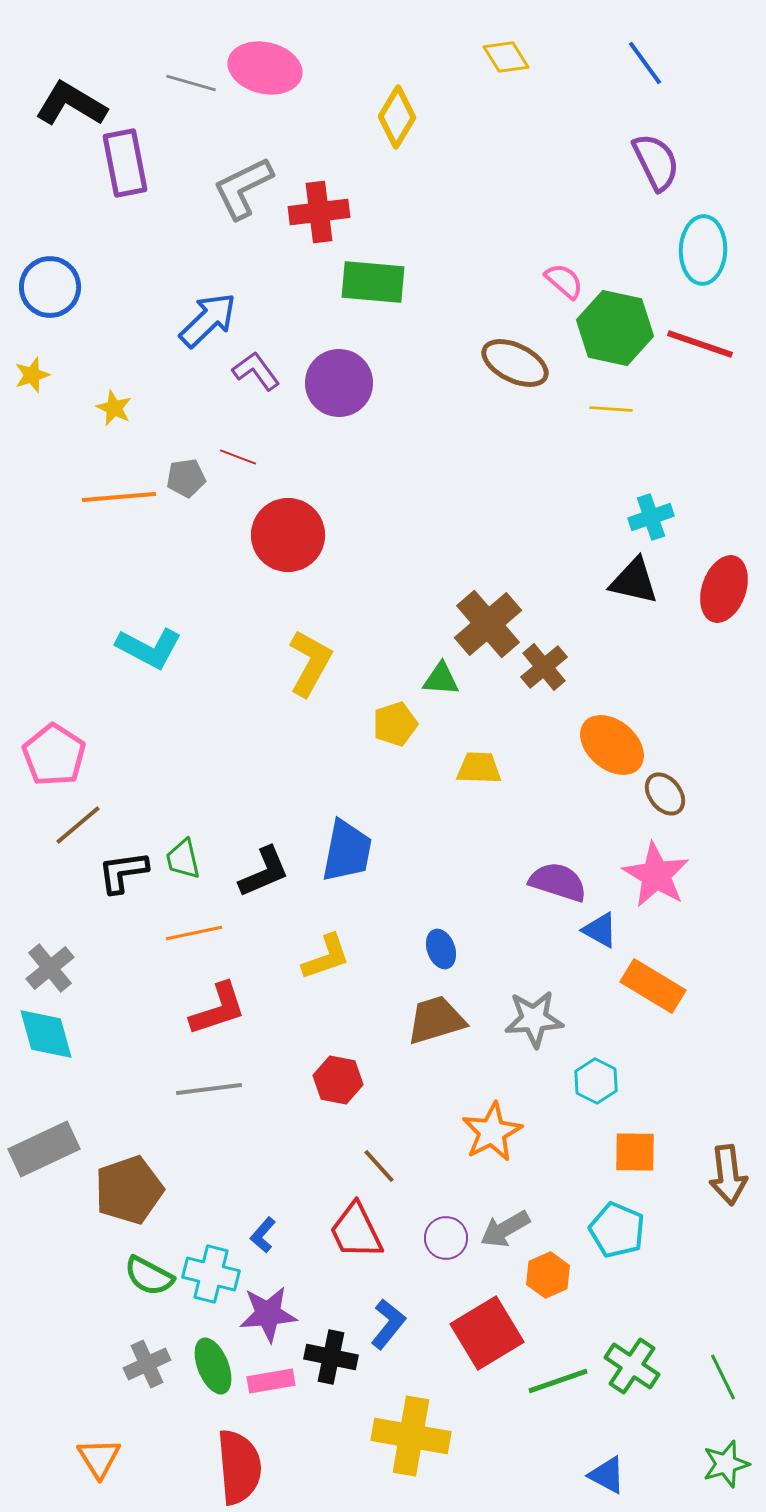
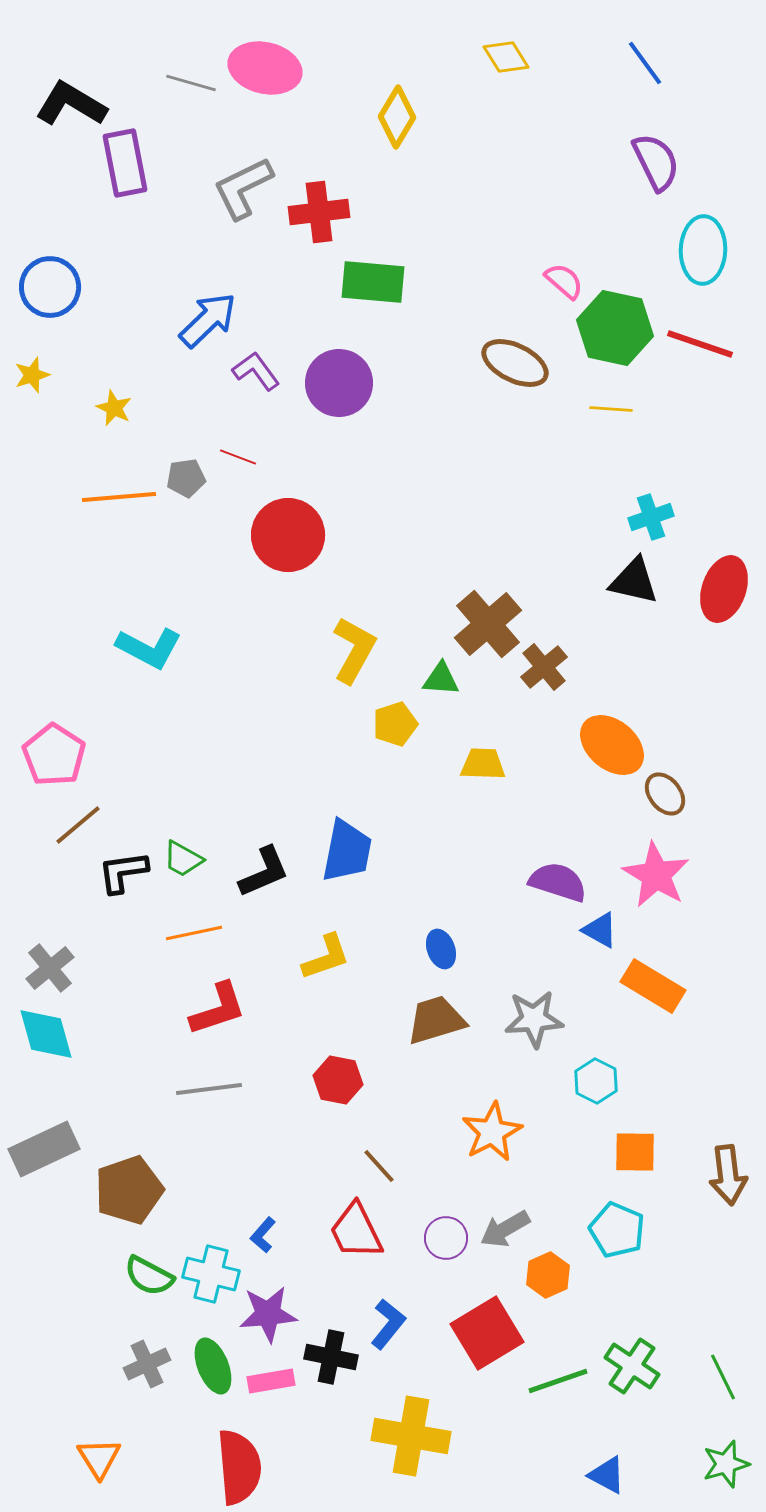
yellow L-shape at (310, 663): moved 44 px right, 13 px up
yellow trapezoid at (479, 768): moved 4 px right, 4 px up
green trapezoid at (183, 859): rotated 48 degrees counterclockwise
